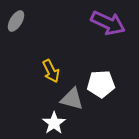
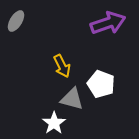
purple arrow: rotated 44 degrees counterclockwise
yellow arrow: moved 11 px right, 5 px up
white pentagon: rotated 24 degrees clockwise
